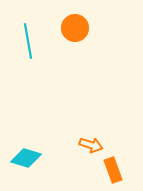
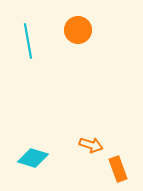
orange circle: moved 3 px right, 2 px down
cyan diamond: moved 7 px right
orange rectangle: moved 5 px right, 1 px up
